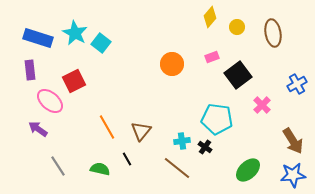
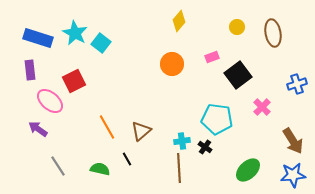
yellow diamond: moved 31 px left, 4 px down
blue cross: rotated 12 degrees clockwise
pink cross: moved 2 px down
brown triangle: rotated 10 degrees clockwise
brown line: moved 2 px right; rotated 48 degrees clockwise
